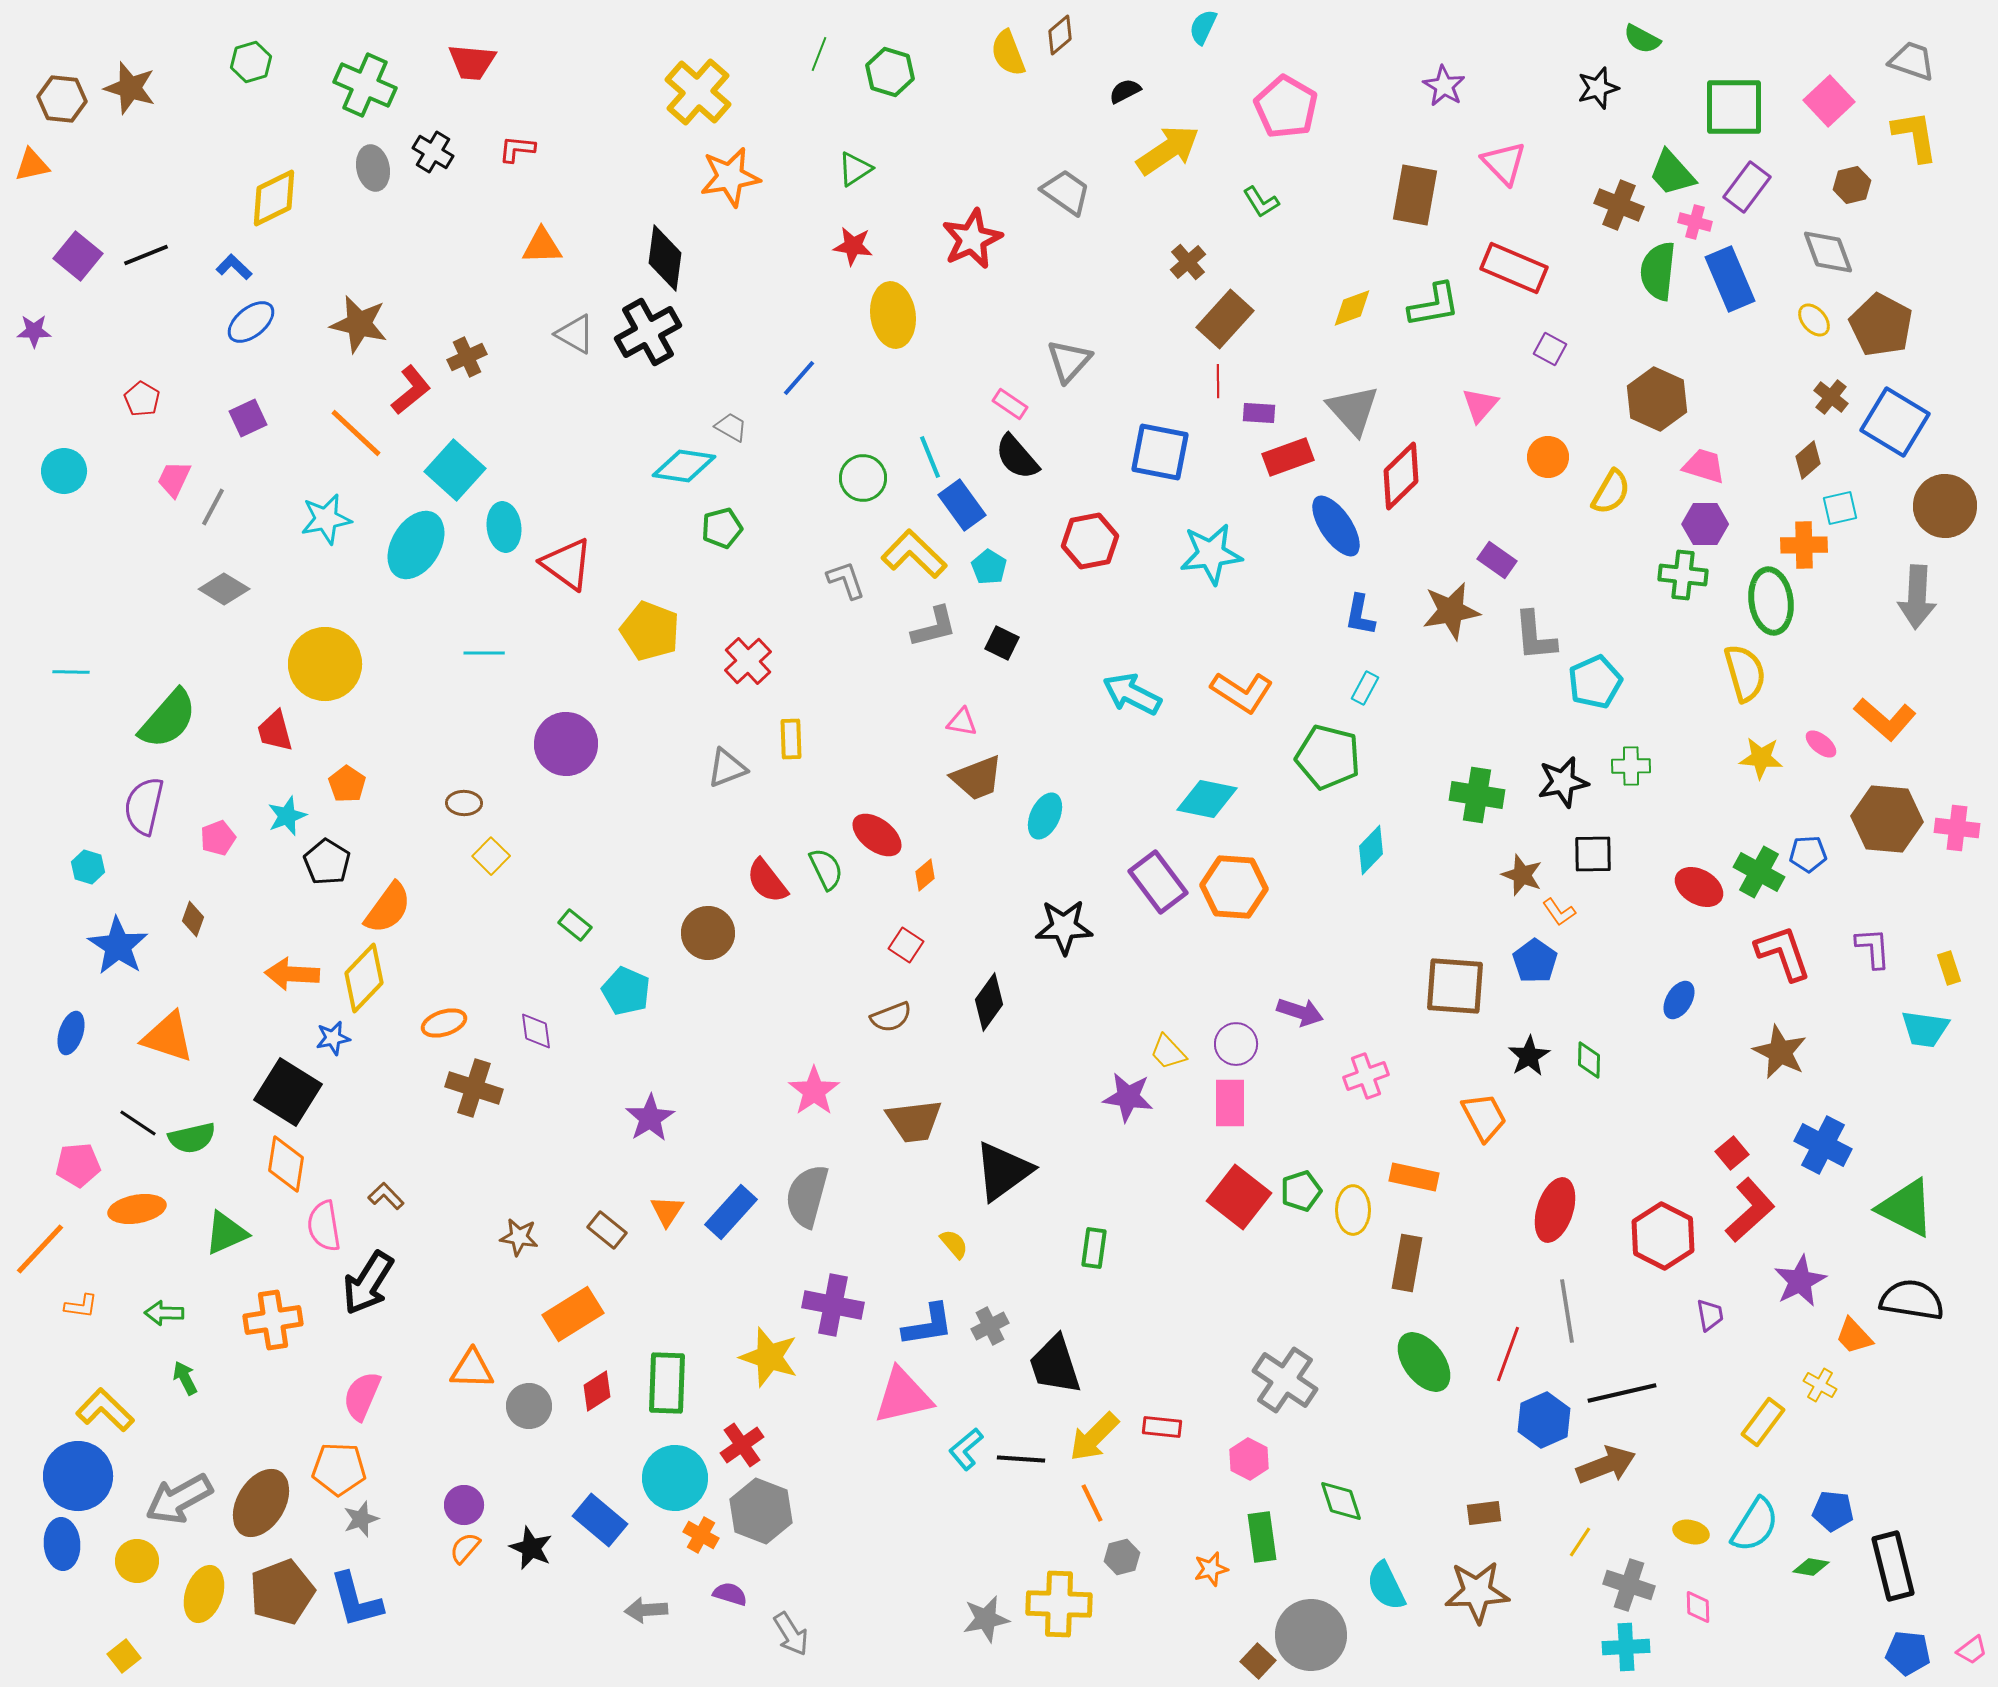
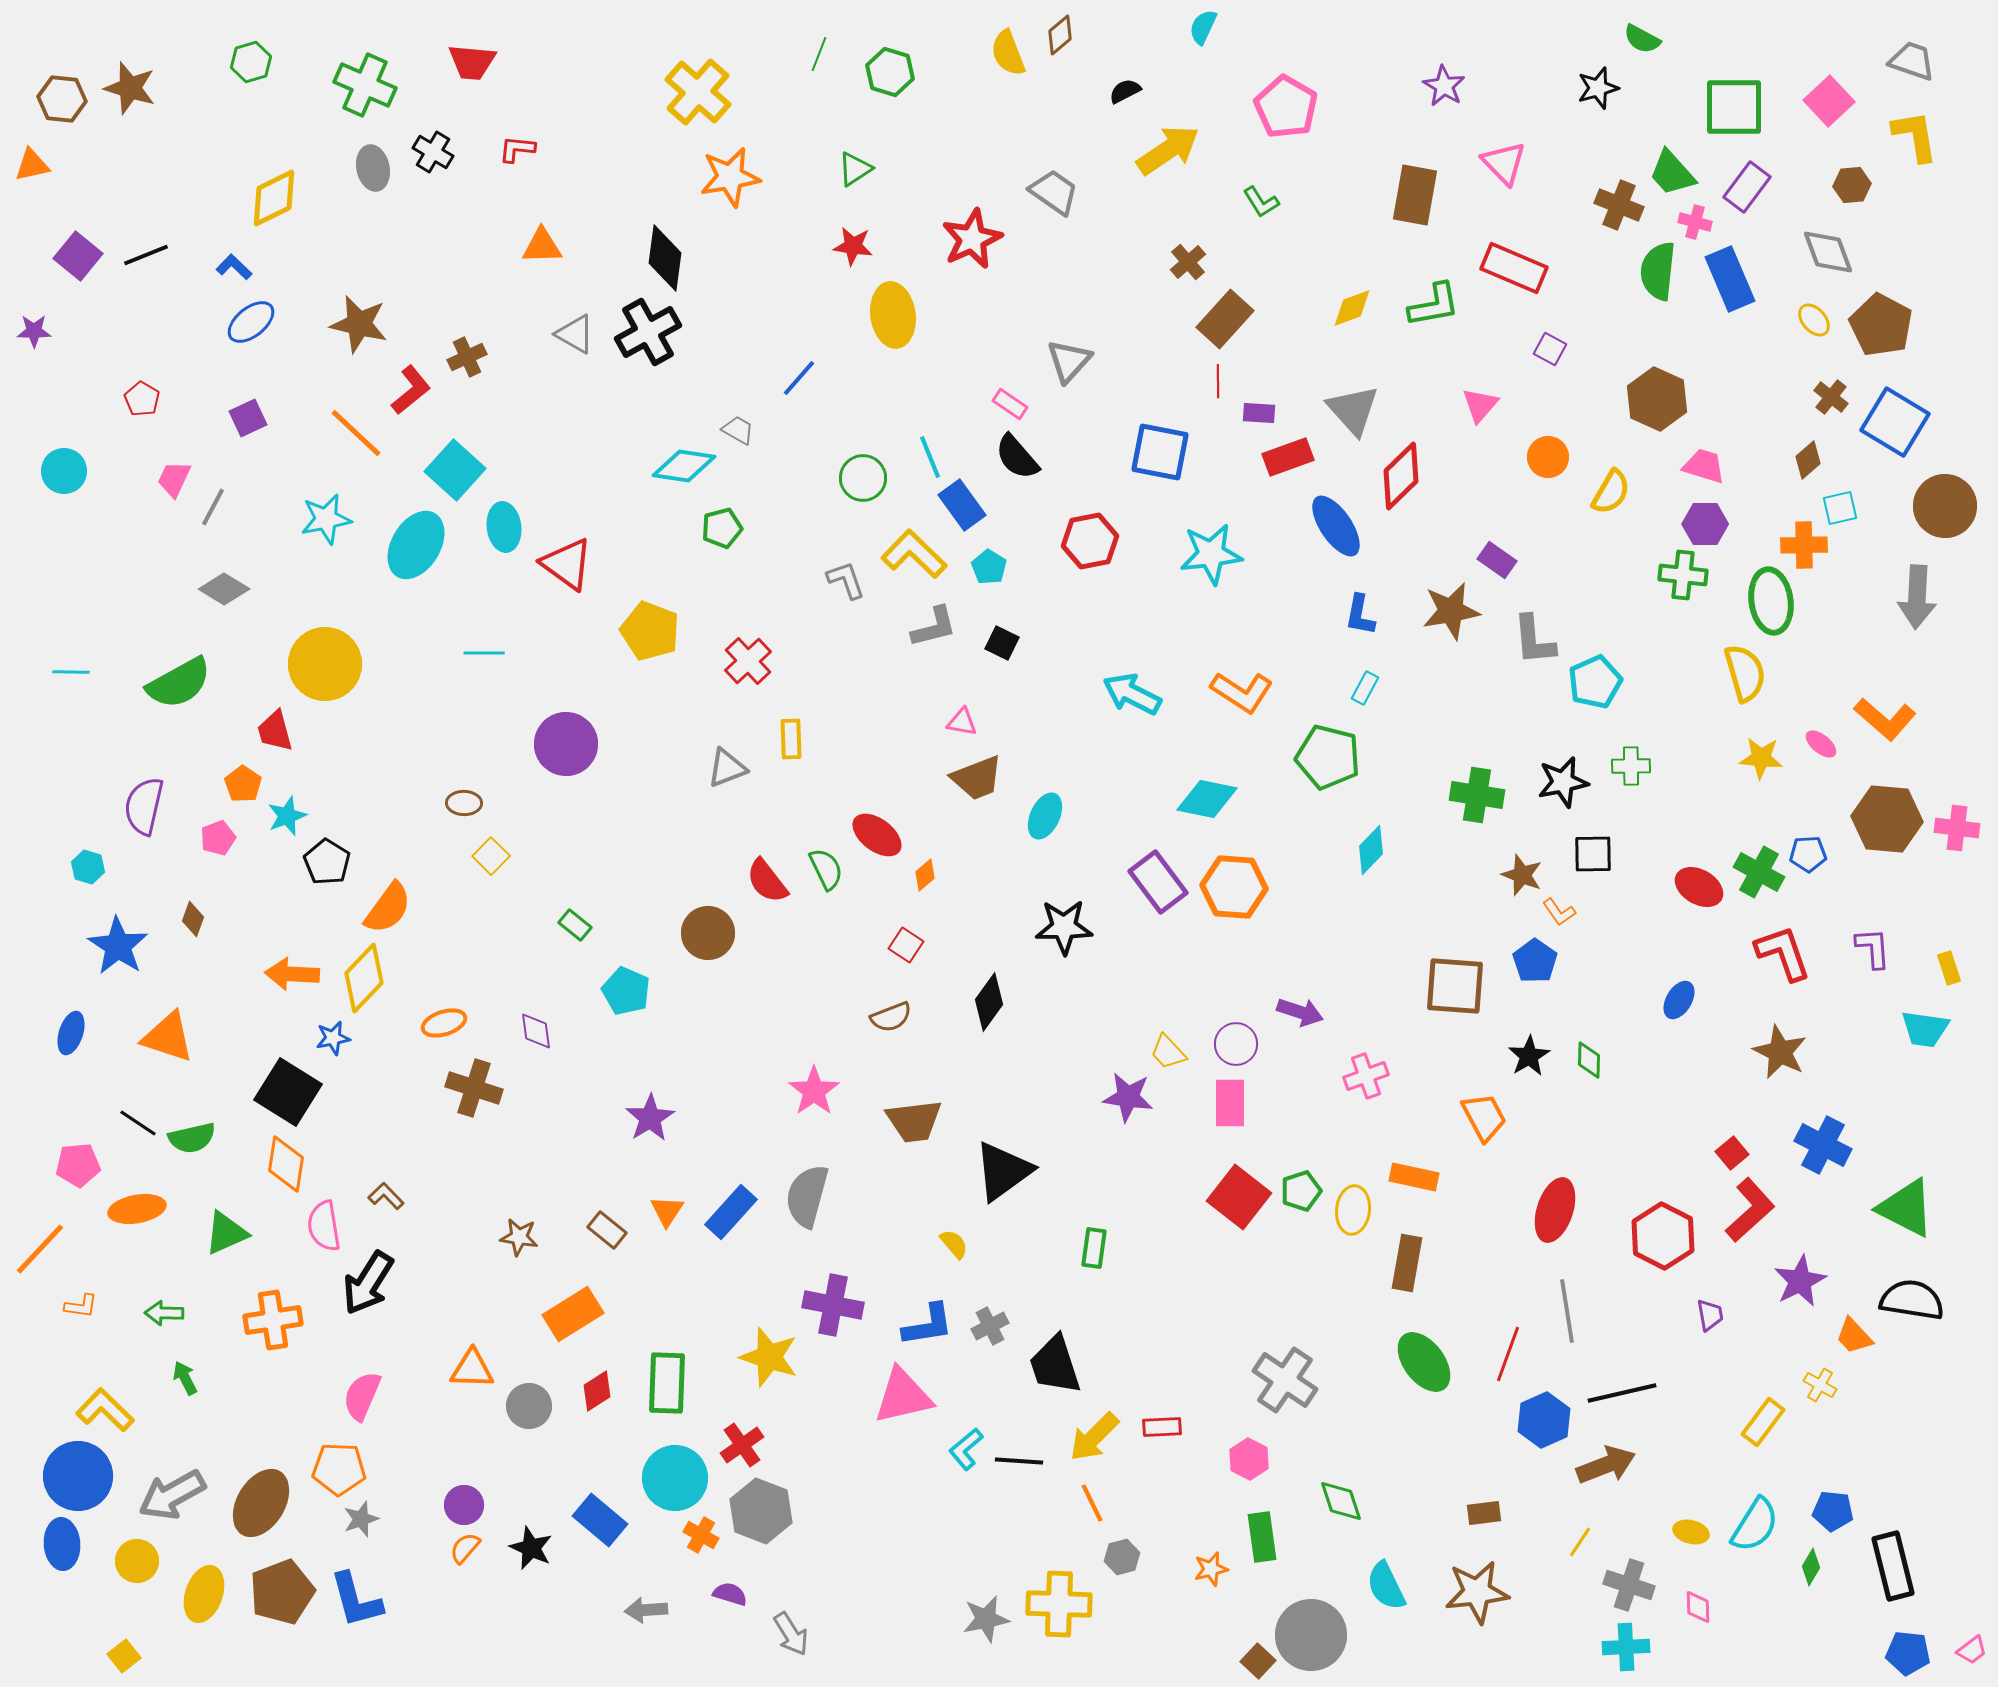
brown hexagon at (1852, 185): rotated 9 degrees clockwise
gray trapezoid at (1066, 192): moved 12 px left
gray trapezoid at (731, 427): moved 7 px right, 3 px down
gray L-shape at (1535, 636): moved 1 px left, 4 px down
green semicircle at (168, 719): moved 11 px right, 36 px up; rotated 20 degrees clockwise
orange pentagon at (347, 784): moved 104 px left
yellow ellipse at (1353, 1210): rotated 6 degrees clockwise
red rectangle at (1162, 1427): rotated 9 degrees counterclockwise
black line at (1021, 1459): moved 2 px left, 2 px down
gray arrow at (179, 1499): moved 7 px left, 4 px up
green diamond at (1811, 1567): rotated 69 degrees counterclockwise
brown star at (1477, 1592): rotated 4 degrees counterclockwise
